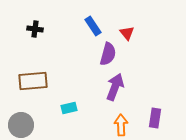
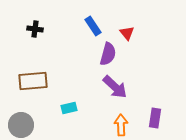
purple arrow: rotated 112 degrees clockwise
